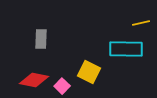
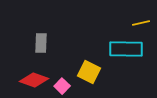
gray rectangle: moved 4 px down
red diamond: rotated 8 degrees clockwise
